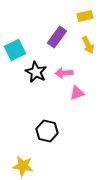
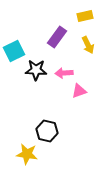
cyan square: moved 1 px left, 1 px down
black star: moved 2 px up; rotated 25 degrees counterclockwise
pink triangle: moved 2 px right, 2 px up
yellow star: moved 4 px right, 12 px up
